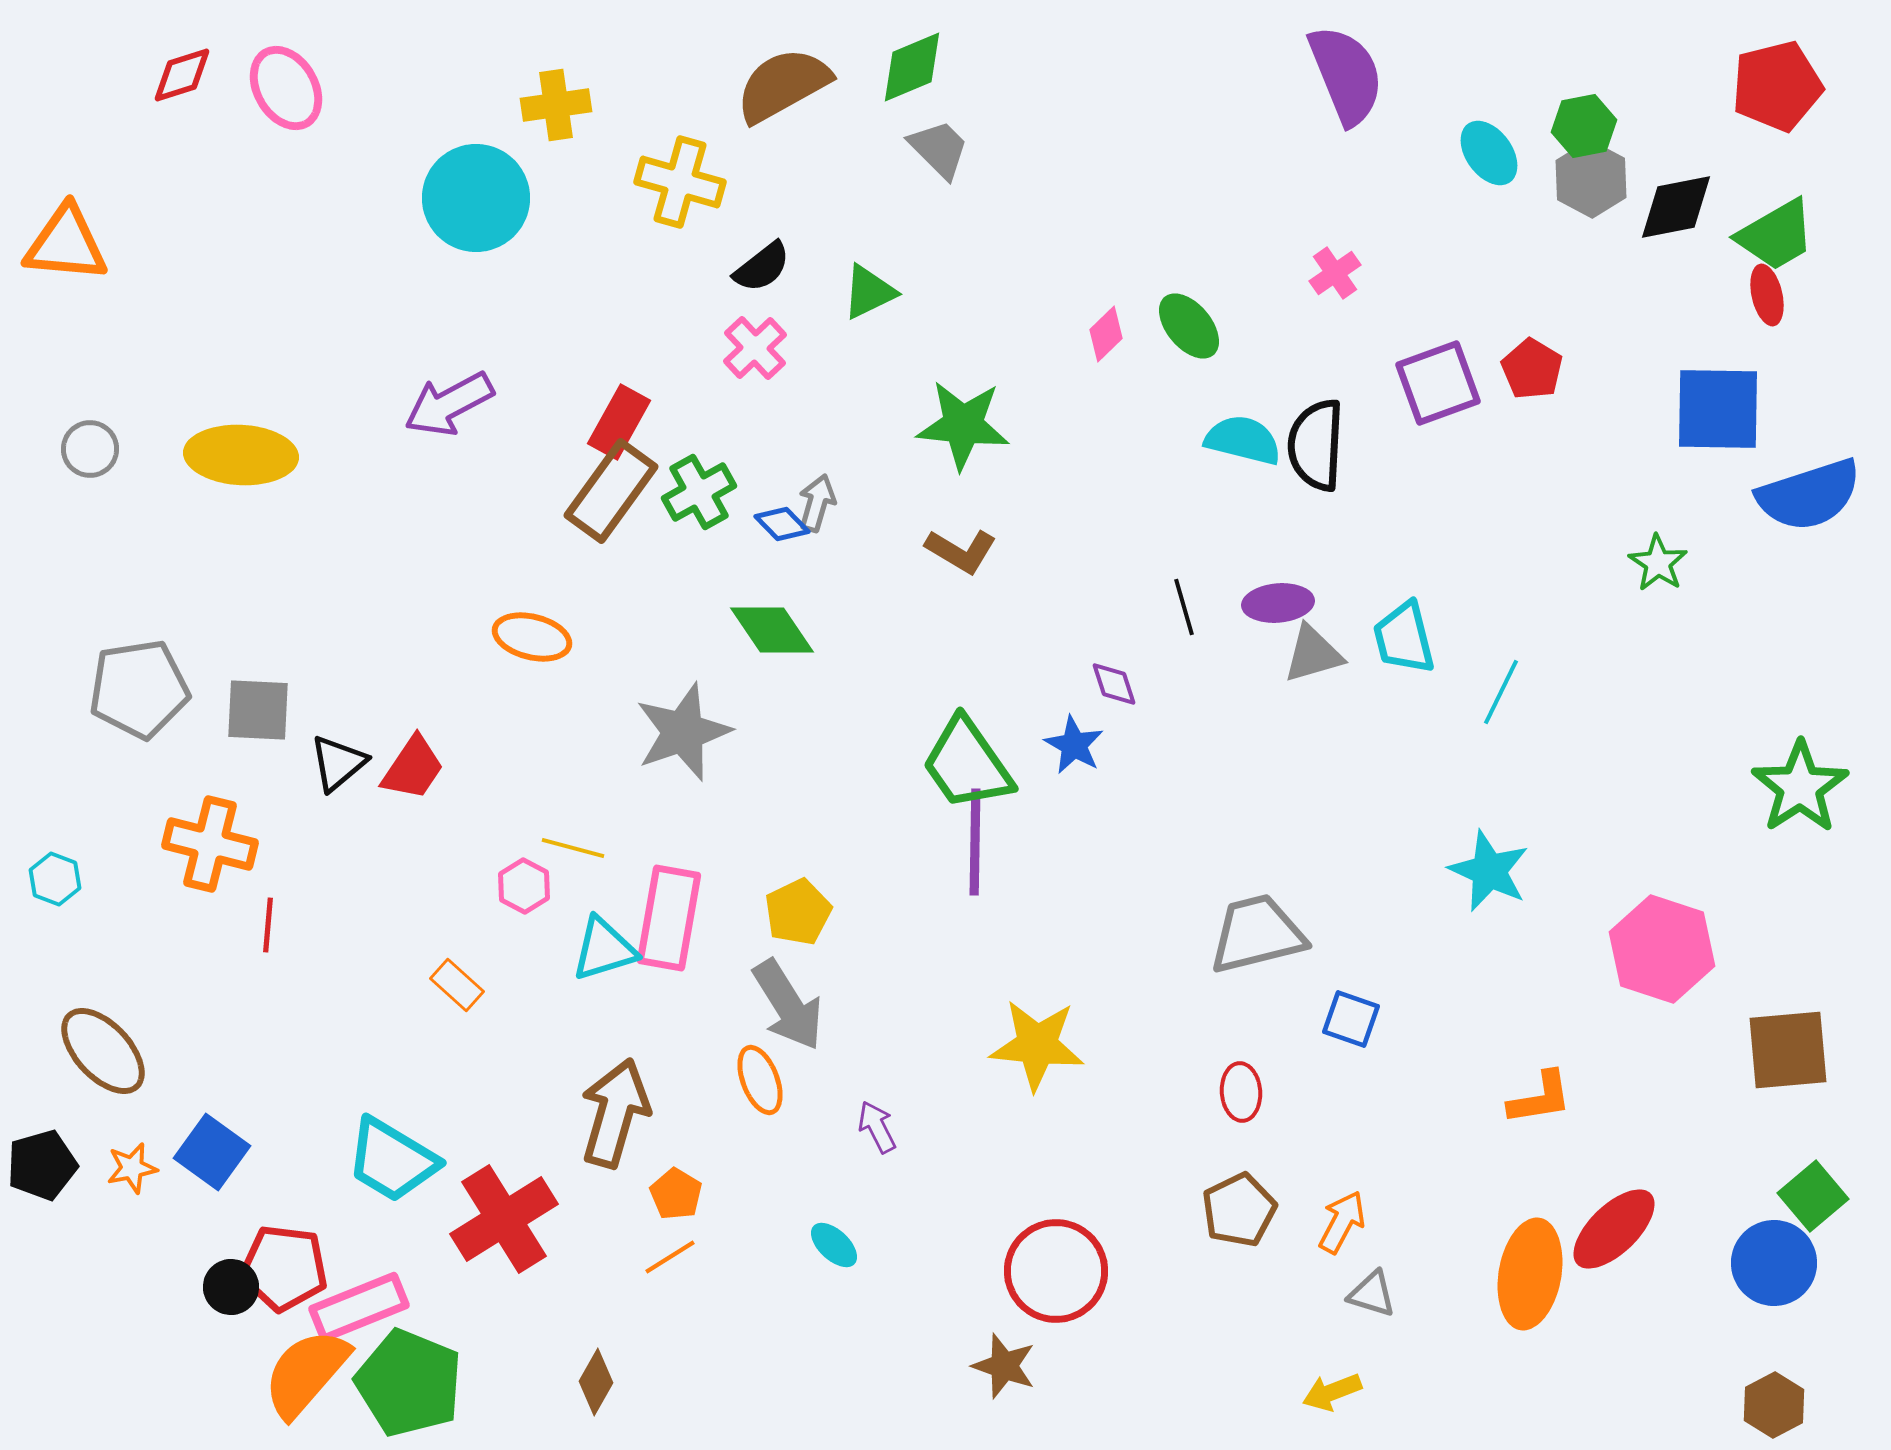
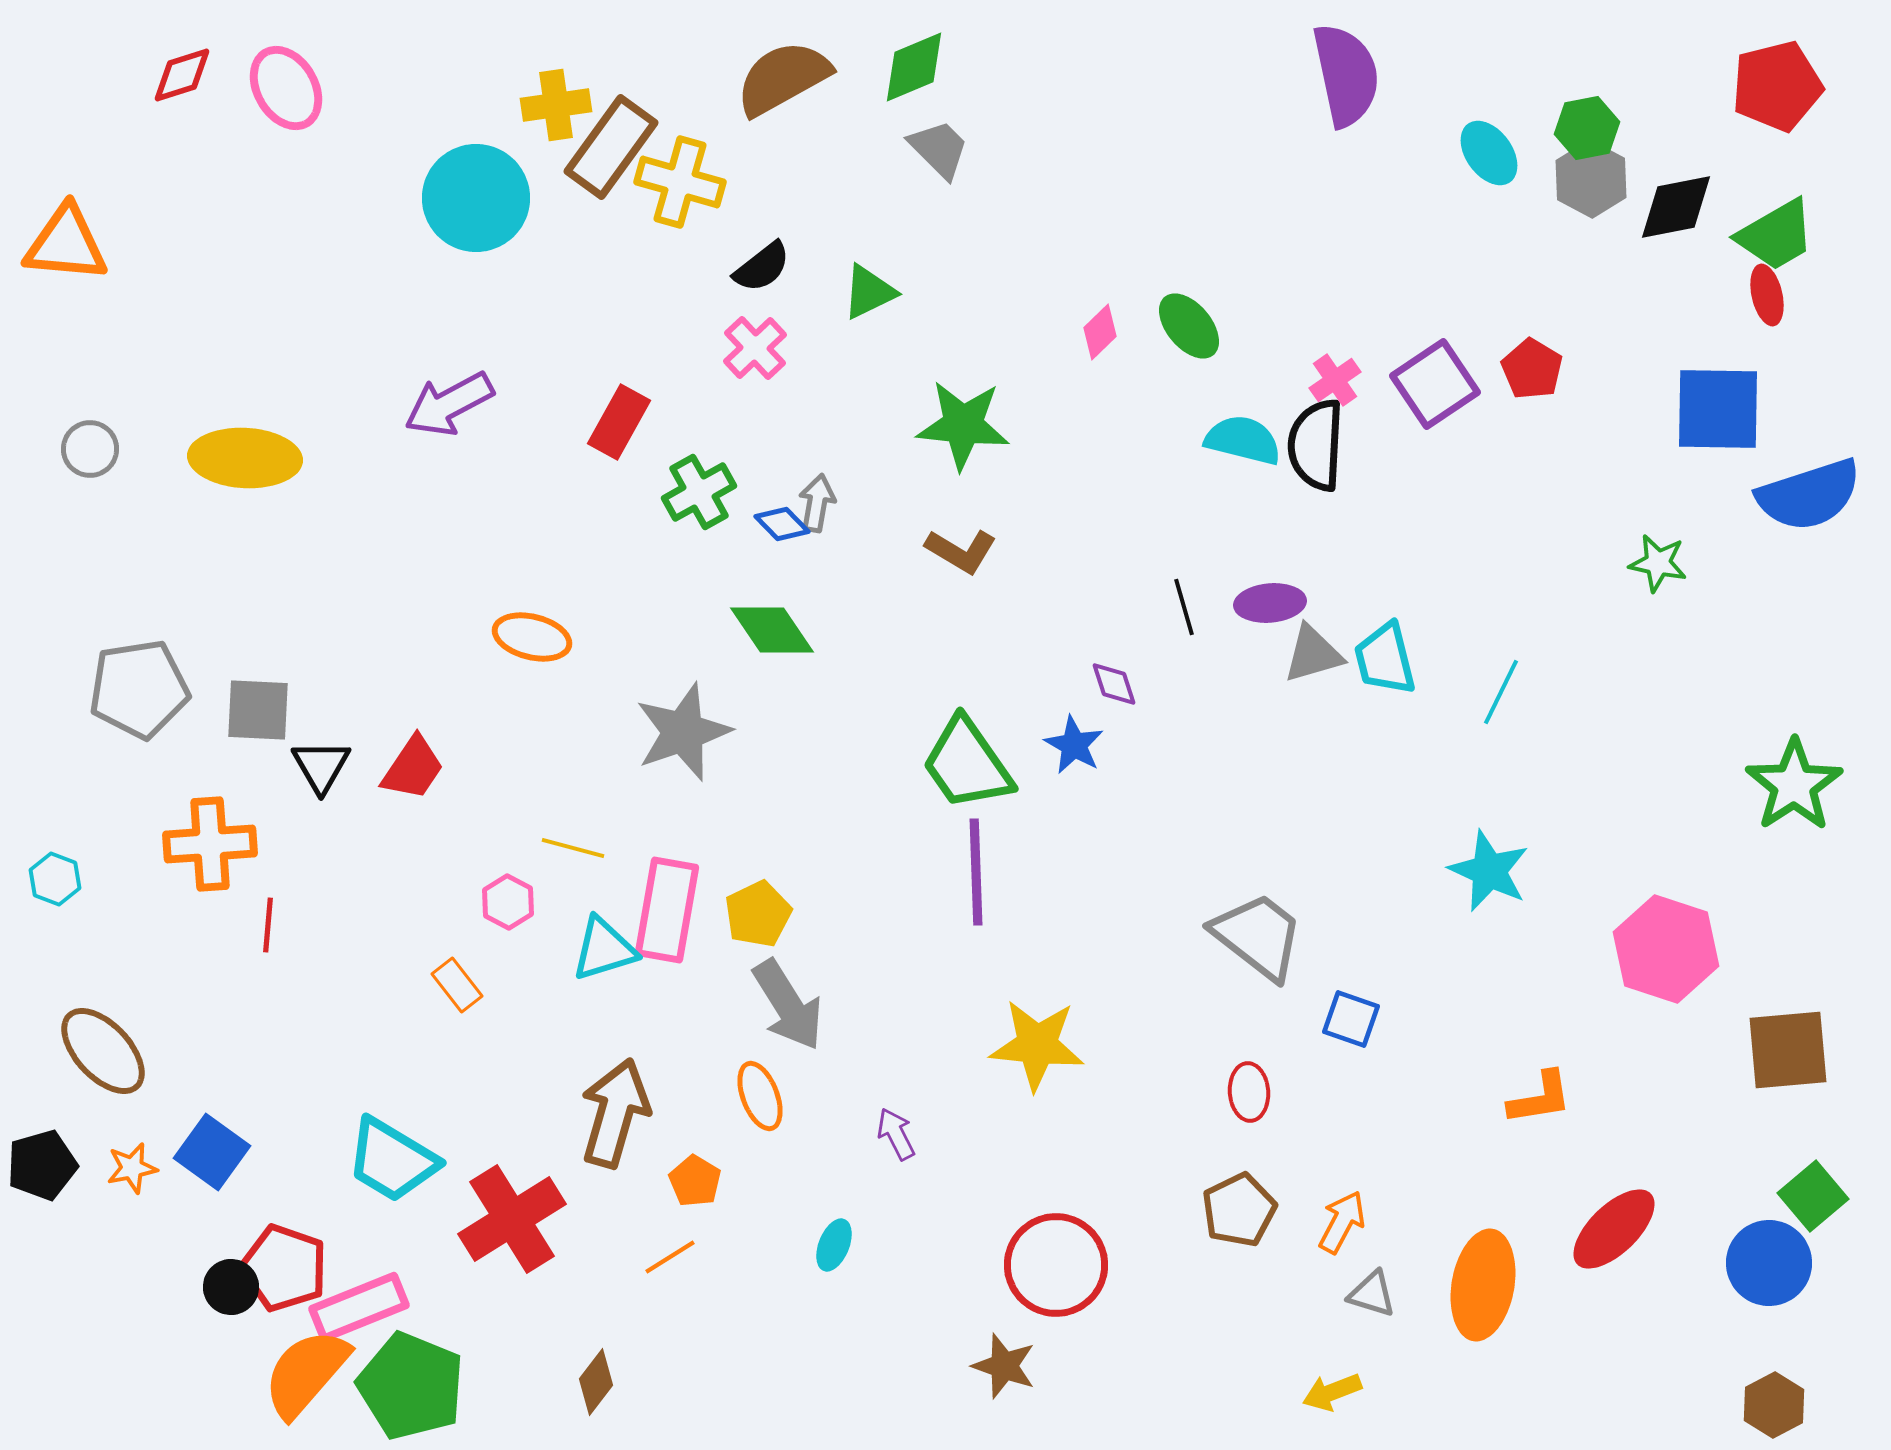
green diamond at (912, 67): moved 2 px right
purple semicircle at (1346, 75): rotated 10 degrees clockwise
brown semicircle at (783, 85): moved 7 px up
green hexagon at (1584, 126): moved 3 px right, 2 px down
pink cross at (1335, 273): moved 107 px down
pink diamond at (1106, 334): moved 6 px left, 2 px up
purple square at (1438, 383): moved 3 px left, 1 px down; rotated 14 degrees counterclockwise
yellow ellipse at (241, 455): moved 4 px right, 3 px down
brown rectangle at (611, 491): moved 344 px up
gray arrow at (817, 503): rotated 6 degrees counterclockwise
green star at (1658, 563): rotated 22 degrees counterclockwise
purple ellipse at (1278, 603): moved 8 px left
cyan trapezoid at (1404, 638): moved 19 px left, 21 px down
black triangle at (338, 763): moved 17 px left, 3 px down; rotated 20 degrees counterclockwise
green star at (1800, 787): moved 6 px left, 2 px up
purple line at (975, 842): moved 1 px right, 30 px down; rotated 3 degrees counterclockwise
orange cross at (210, 844): rotated 18 degrees counterclockwise
pink hexagon at (524, 886): moved 16 px left, 16 px down
yellow pentagon at (798, 912): moved 40 px left, 2 px down
pink rectangle at (669, 918): moved 2 px left, 8 px up
gray trapezoid at (1257, 934): moved 1 px right, 2 px down; rotated 52 degrees clockwise
pink hexagon at (1662, 949): moved 4 px right
orange rectangle at (457, 985): rotated 10 degrees clockwise
orange ellipse at (760, 1080): moved 16 px down
red ellipse at (1241, 1092): moved 8 px right
purple arrow at (877, 1127): moved 19 px right, 7 px down
orange pentagon at (676, 1194): moved 19 px right, 13 px up
red cross at (504, 1219): moved 8 px right
cyan ellipse at (834, 1245): rotated 69 degrees clockwise
blue circle at (1774, 1263): moved 5 px left
red pentagon at (284, 1268): rotated 12 degrees clockwise
red circle at (1056, 1271): moved 6 px up
orange ellipse at (1530, 1274): moved 47 px left, 11 px down
brown diamond at (596, 1382): rotated 8 degrees clockwise
green pentagon at (409, 1383): moved 2 px right, 3 px down
